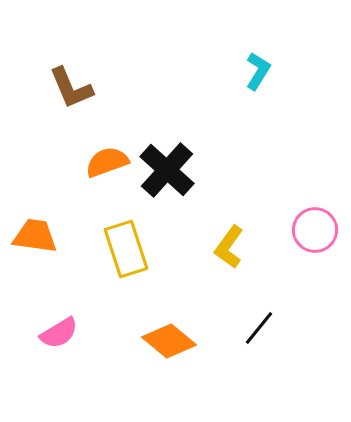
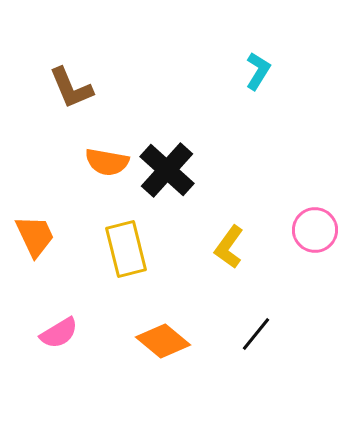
orange semicircle: rotated 150 degrees counterclockwise
orange trapezoid: rotated 57 degrees clockwise
yellow rectangle: rotated 4 degrees clockwise
black line: moved 3 px left, 6 px down
orange diamond: moved 6 px left
